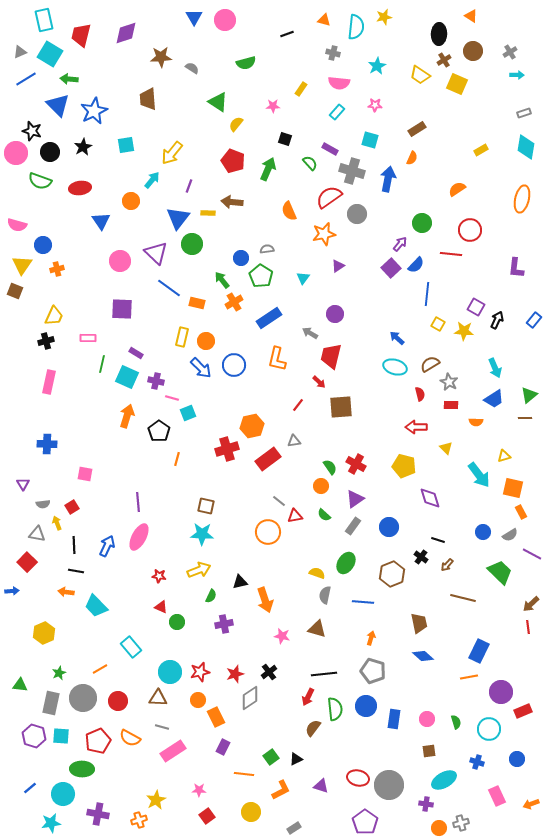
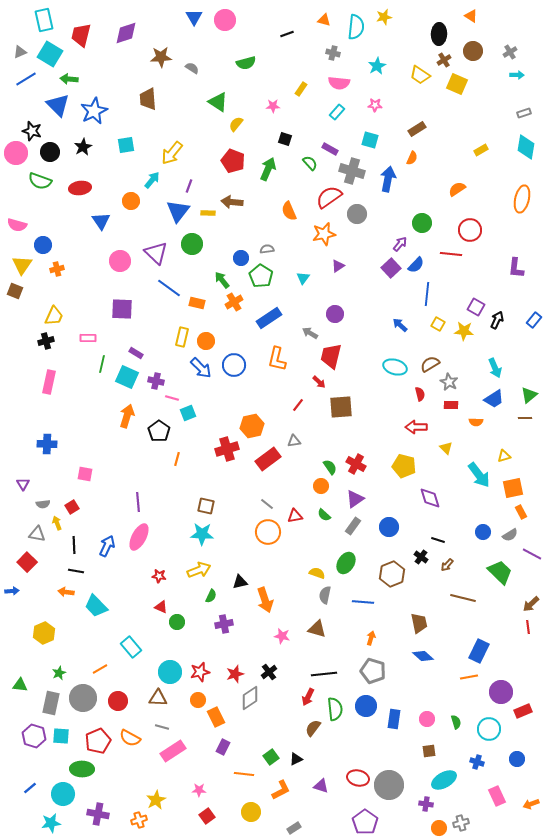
blue triangle at (178, 218): moved 7 px up
blue arrow at (397, 338): moved 3 px right, 13 px up
orange square at (513, 488): rotated 25 degrees counterclockwise
gray line at (279, 501): moved 12 px left, 3 px down
